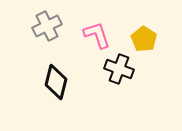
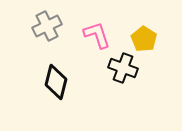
black cross: moved 4 px right, 1 px up
